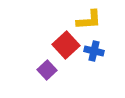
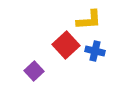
blue cross: moved 1 px right
purple square: moved 13 px left, 1 px down
